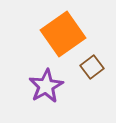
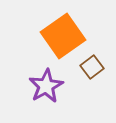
orange square: moved 2 px down
